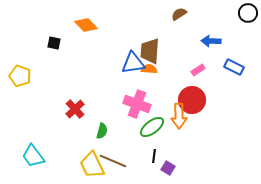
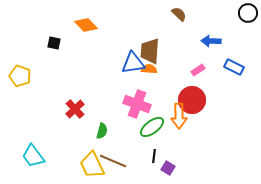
brown semicircle: rotated 77 degrees clockwise
